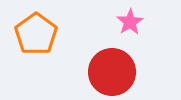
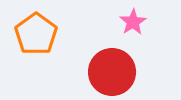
pink star: moved 3 px right
